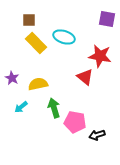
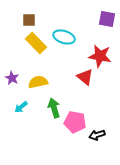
yellow semicircle: moved 2 px up
